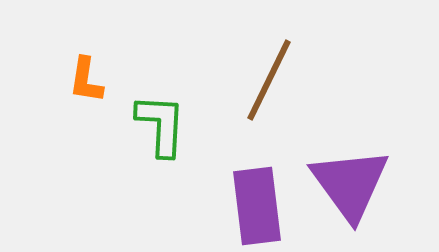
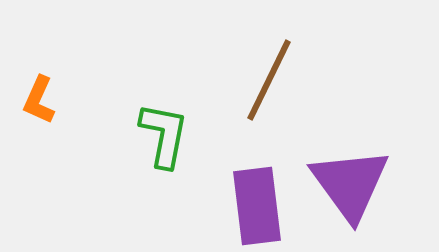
orange L-shape: moved 47 px left, 20 px down; rotated 15 degrees clockwise
green L-shape: moved 3 px right, 10 px down; rotated 8 degrees clockwise
